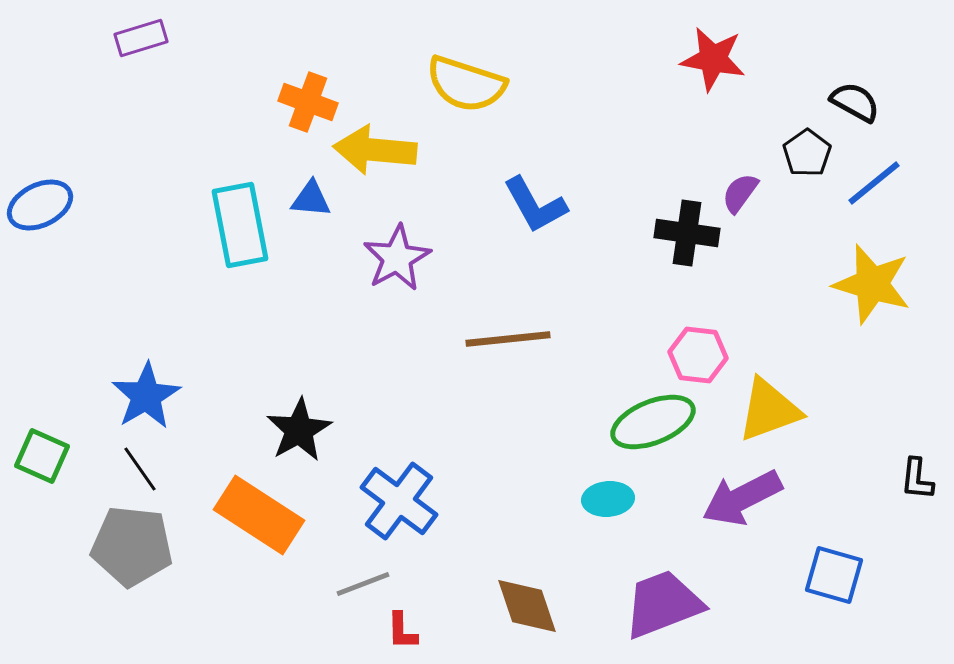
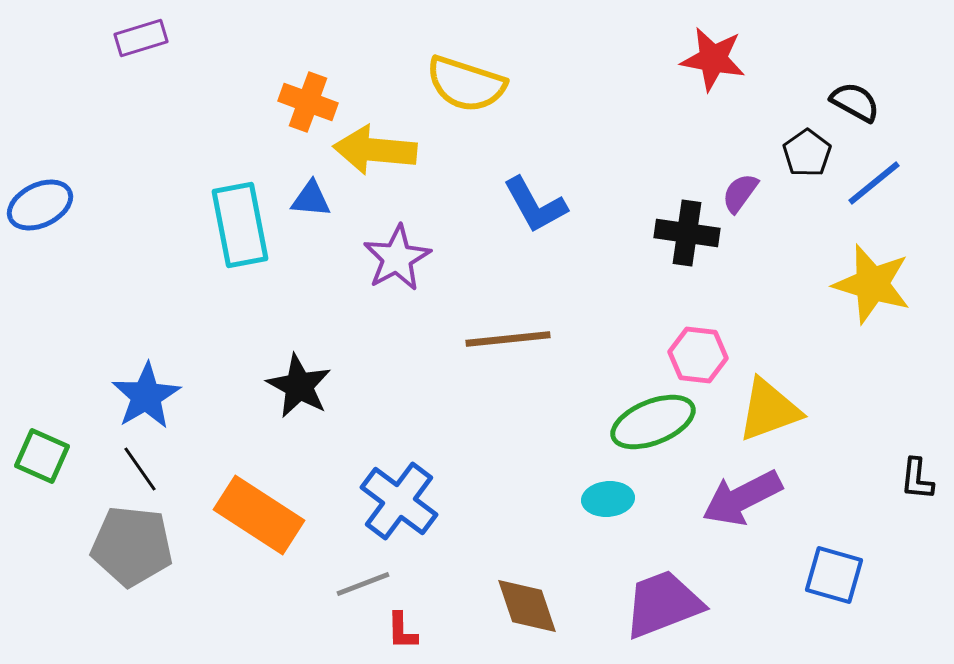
black star: moved 44 px up; rotated 14 degrees counterclockwise
